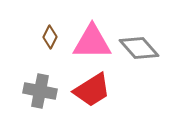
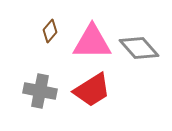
brown diamond: moved 6 px up; rotated 15 degrees clockwise
